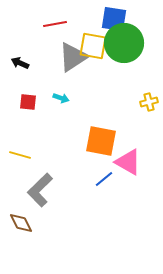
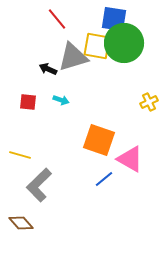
red line: moved 2 px right, 5 px up; rotated 60 degrees clockwise
yellow square: moved 4 px right
gray triangle: rotated 16 degrees clockwise
black arrow: moved 28 px right, 6 px down
cyan arrow: moved 2 px down
yellow cross: rotated 12 degrees counterclockwise
orange square: moved 2 px left, 1 px up; rotated 8 degrees clockwise
pink triangle: moved 2 px right, 3 px up
gray L-shape: moved 1 px left, 5 px up
brown diamond: rotated 15 degrees counterclockwise
